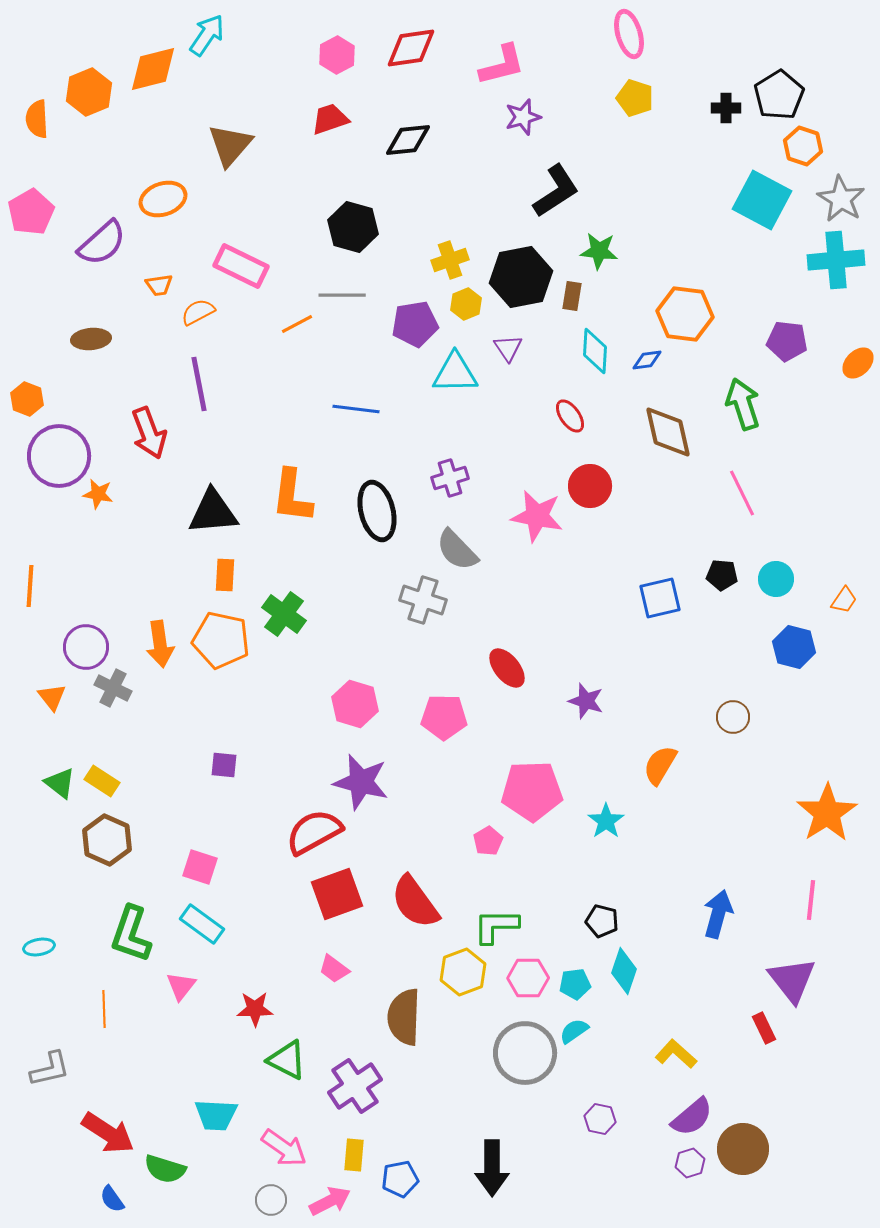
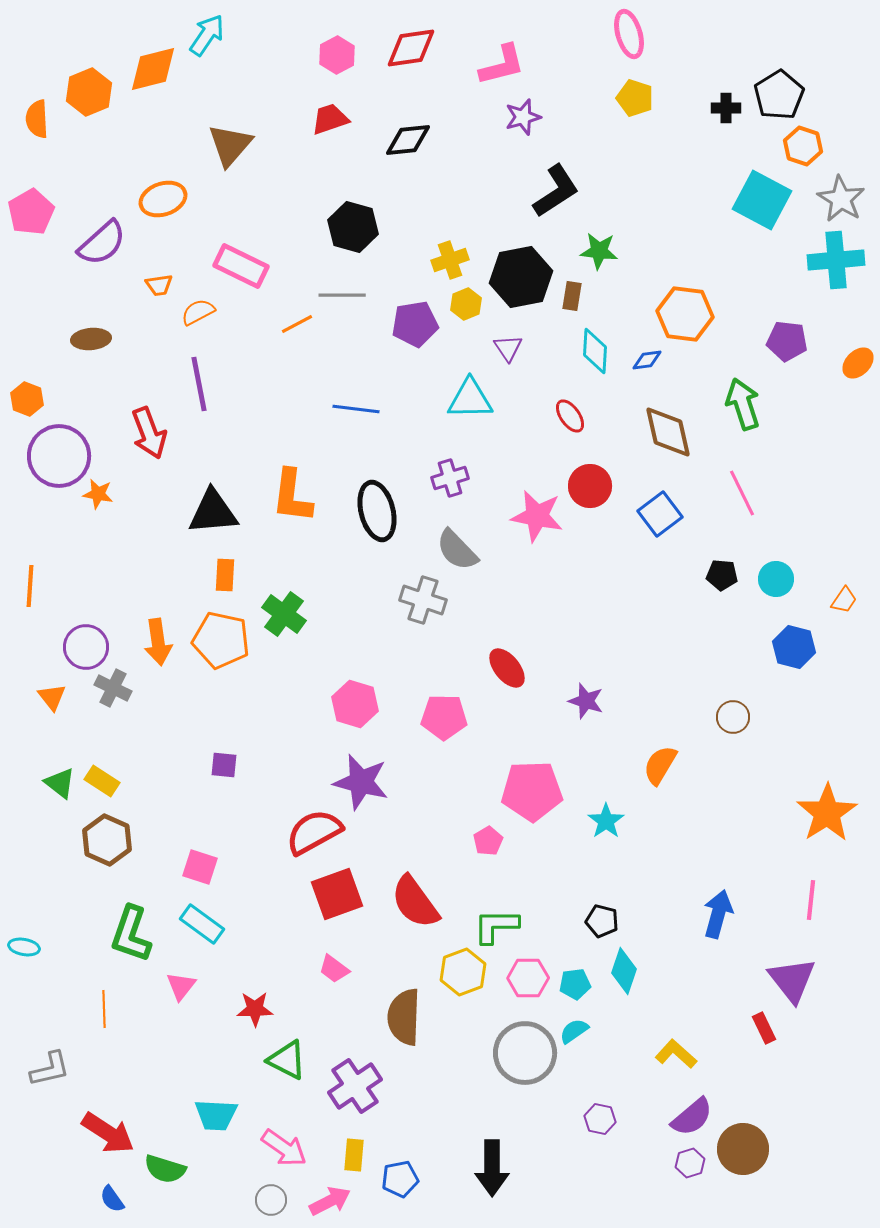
cyan triangle at (455, 373): moved 15 px right, 26 px down
blue square at (660, 598): moved 84 px up; rotated 24 degrees counterclockwise
orange arrow at (160, 644): moved 2 px left, 2 px up
cyan ellipse at (39, 947): moved 15 px left; rotated 20 degrees clockwise
